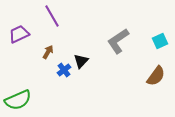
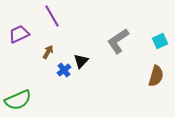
brown semicircle: rotated 20 degrees counterclockwise
